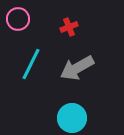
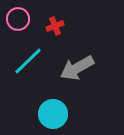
red cross: moved 14 px left, 1 px up
cyan line: moved 3 px left, 3 px up; rotated 20 degrees clockwise
cyan circle: moved 19 px left, 4 px up
